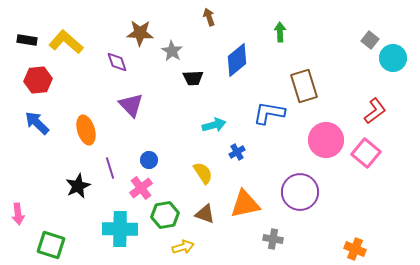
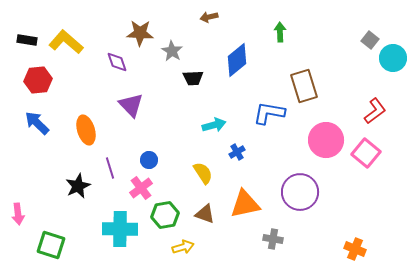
brown arrow: rotated 84 degrees counterclockwise
